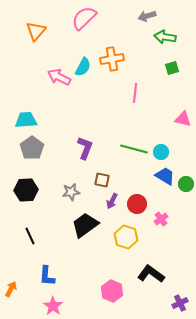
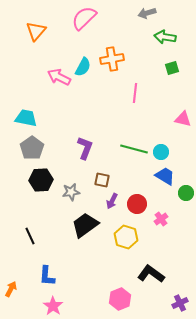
gray arrow: moved 3 px up
cyan trapezoid: moved 2 px up; rotated 15 degrees clockwise
green circle: moved 9 px down
black hexagon: moved 15 px right, 10 px up
pink hexagon: moved 8 px right, 8 px down; rotated 15 degrees clockwise
